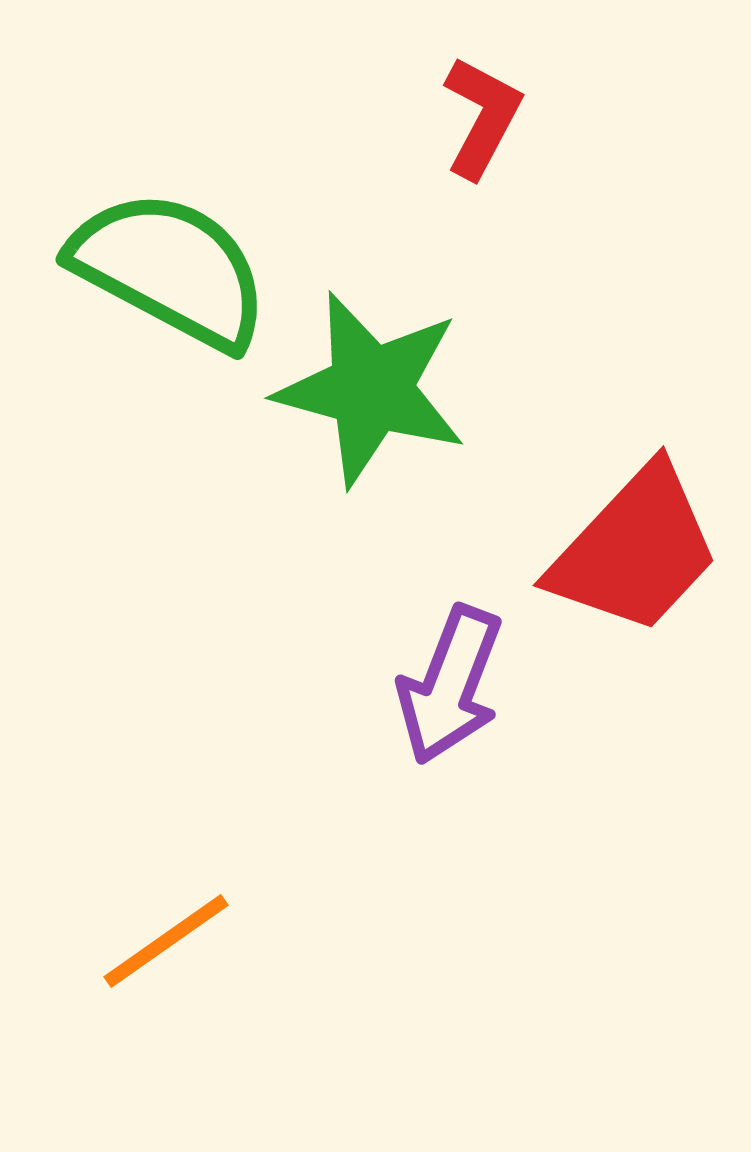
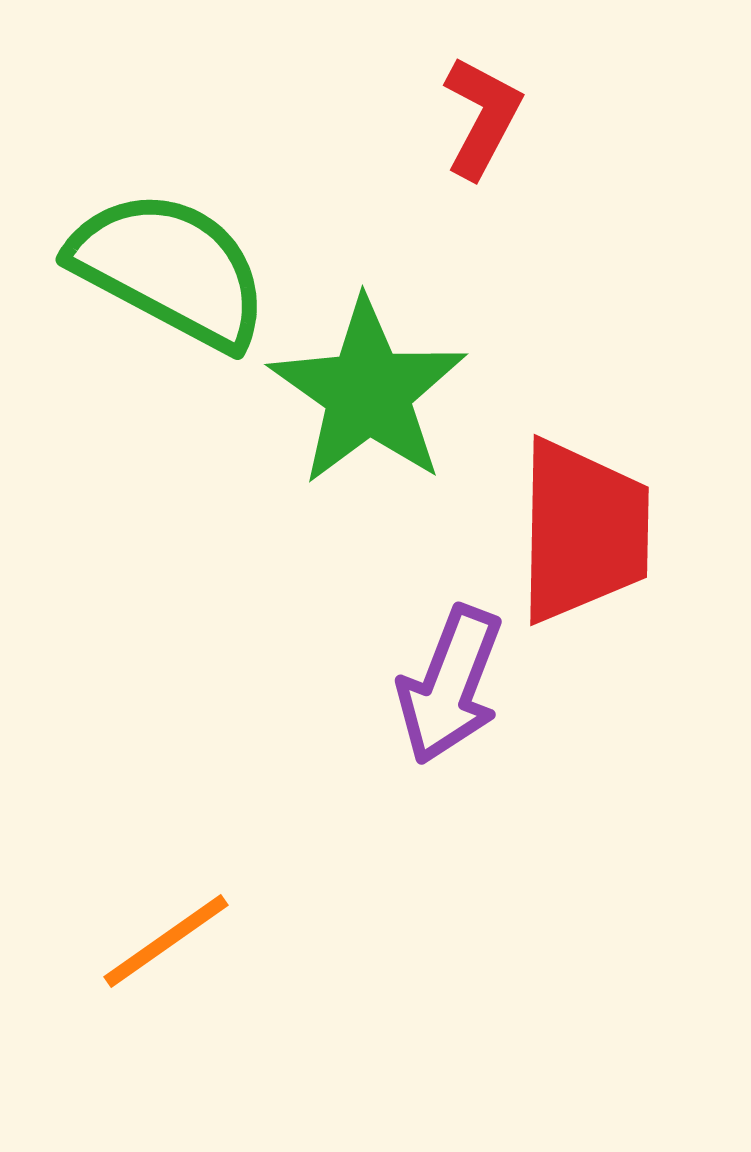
green star: moved 3 px left, 3 px down; rotated 20 degrees clockwise
red trapezoid: moved 52 px left, 19 px up; rotated 42 degrees counterclockwise
